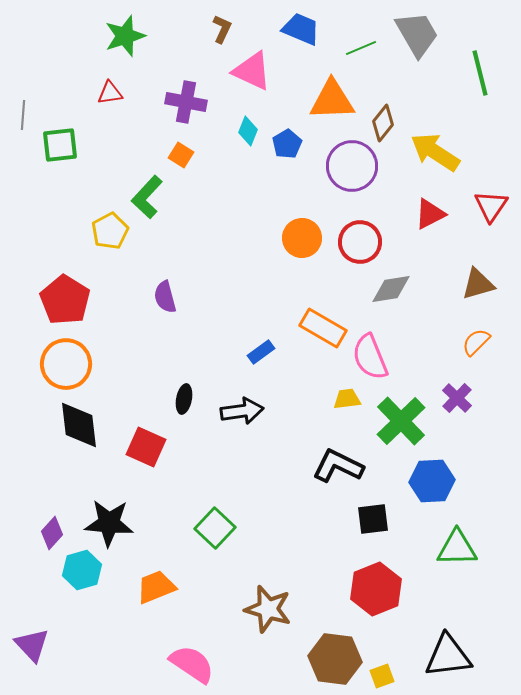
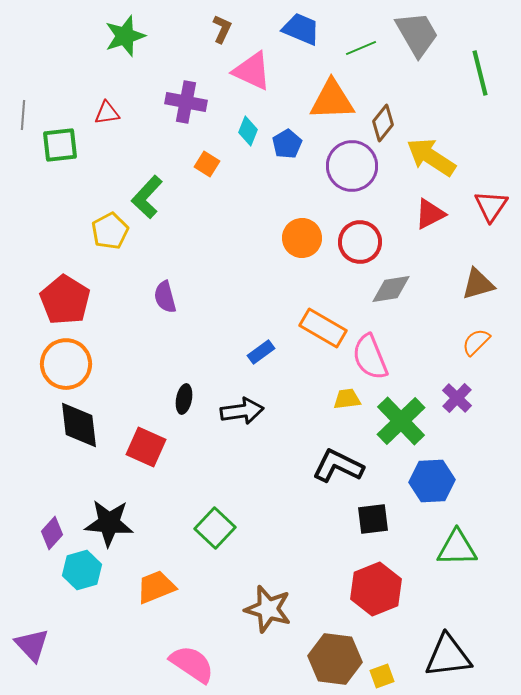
red triangle at (110, 93): moved 3 px left, 20 px down
yellow arrow at (435, 152): moved 4 px left, 5 px down
orange square at (181, 155): moved 26 px right, 9 px down
